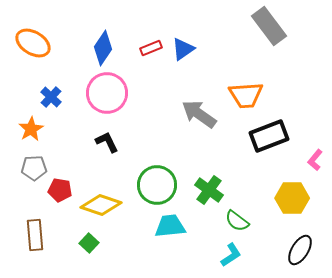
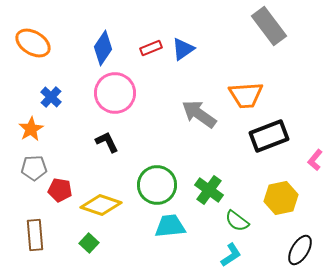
pink circle: moved 8 px right
yellow hexagon: moved 11 px left; rotated 12 degrees counterclockwise
